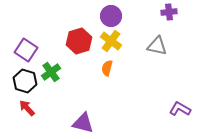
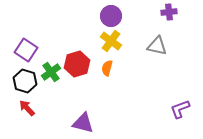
red hexagon: moved 2 px left, 23 px down
purple L-shape: rotated 50 degrees counterclockwise
